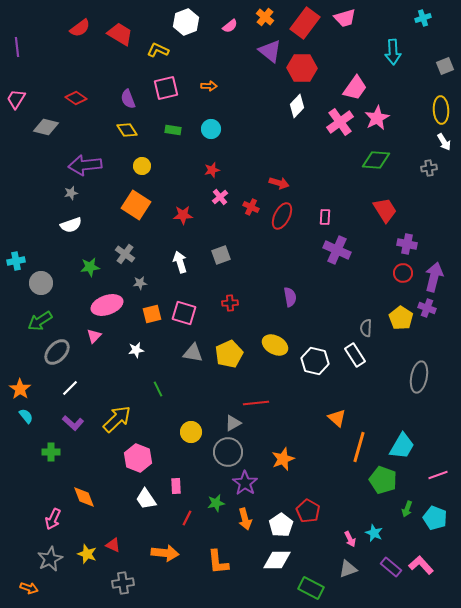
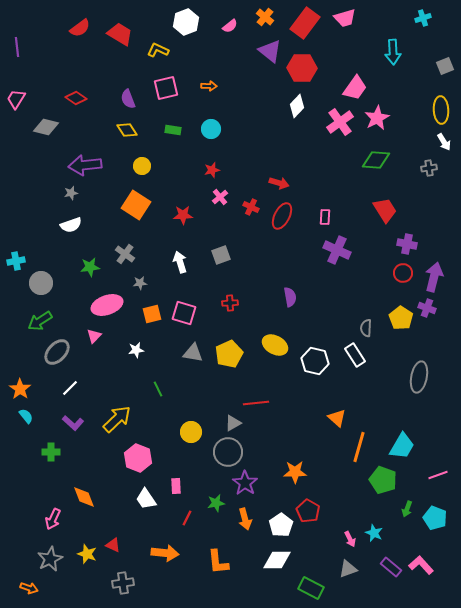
orange star at (283, 459): moved 12 px right, 13 px down; rotated 20 degrees clockwise
